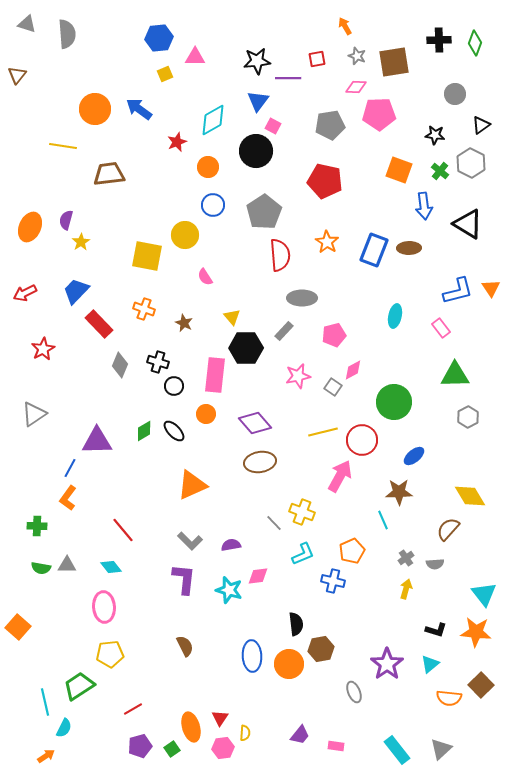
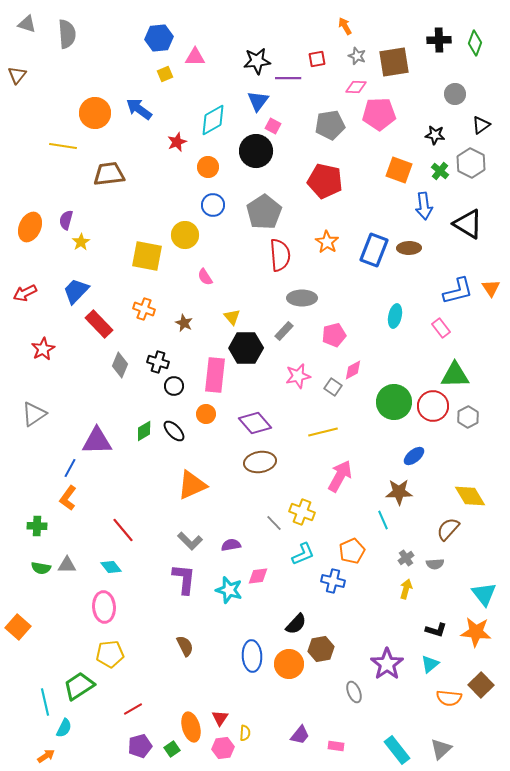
orange circle at (95, 109): moved 4 px down
red circle at (362, 440): moved 71 px right, 34 px up
black semicircle at (296, 624): rotated 50 degrees clockwise
